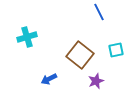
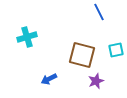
brown square: moved 2 px right; rotated 24 degrees counterclockwise
